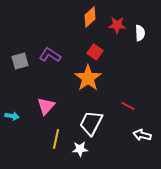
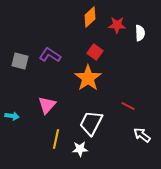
gray square: rotated 30 degrees clockwise
pink triangle: moved 1 px right, 1 px up
white arrow: rotated 24 degrees clockwise
